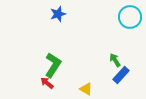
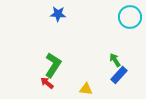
blue star: rotated 21 degrees clockwise
blue rectangle: moved 2 px left
yellow triangle: rotated 24 degrees counterclockwise
